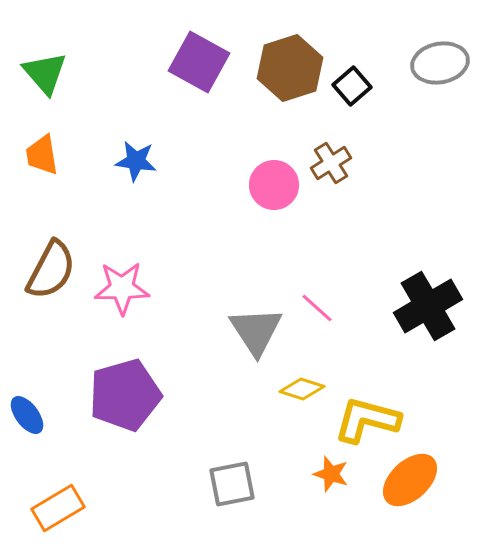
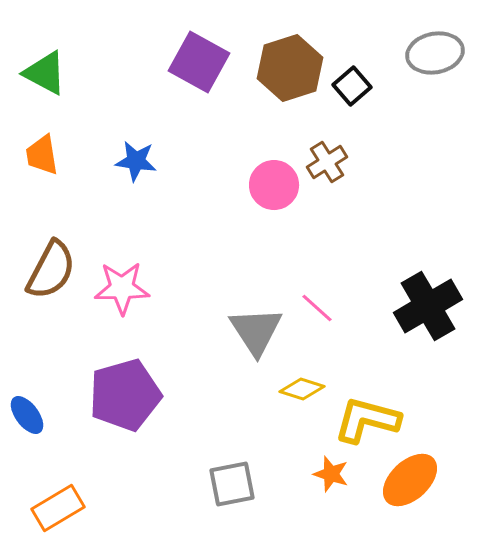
gray ellipse: moved 5 px left, 10 px up
green triangle: rotated 21 degrees counterclockwise
brown cross: moved 4 px left, 1 px up
